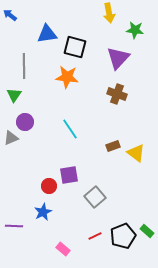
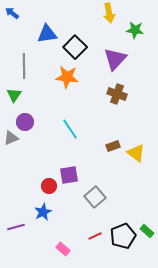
blue arrow: moved 2 px right, 2 px up
black square: rotated 30 degrees clockwise
purple triangle: moved 3 px left, 1 px down
purple line: moved 2 px right, 1 px down; rotated 18 degrees counterclockwise
